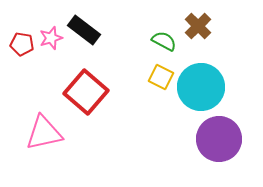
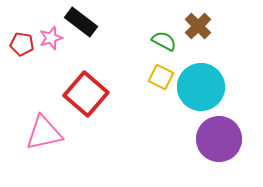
black rectangle: moved 3 px left, 8 px up
red square: moved 2 px down
